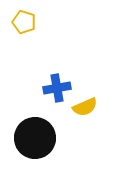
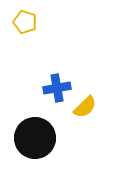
yellow pentagon: moved 1 px right
yellow semicircle: rotated 20 degrees counterclockwise
